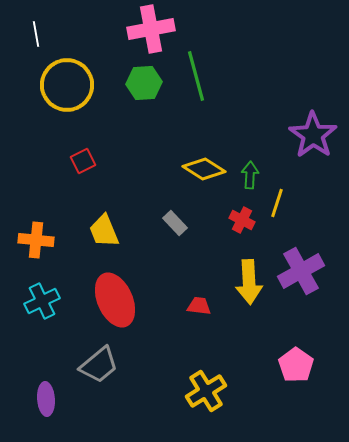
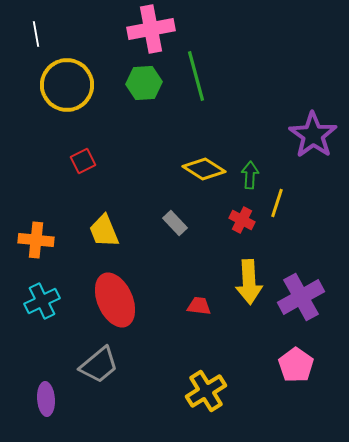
purple cross: moved 26 px down
